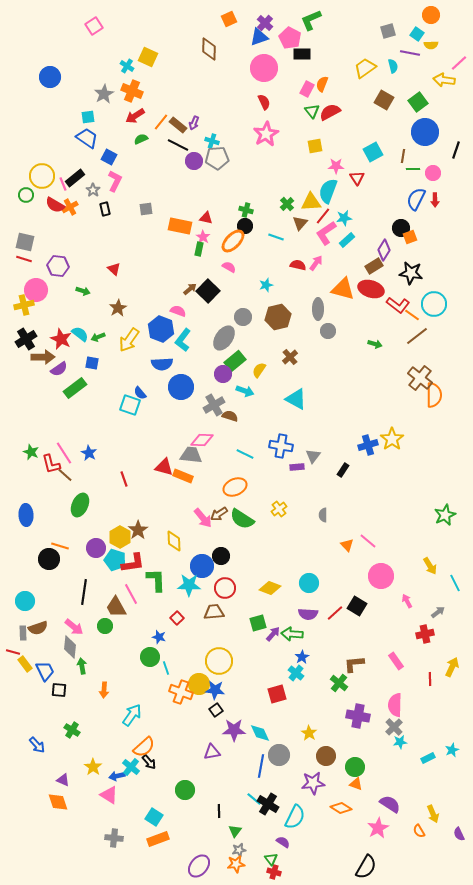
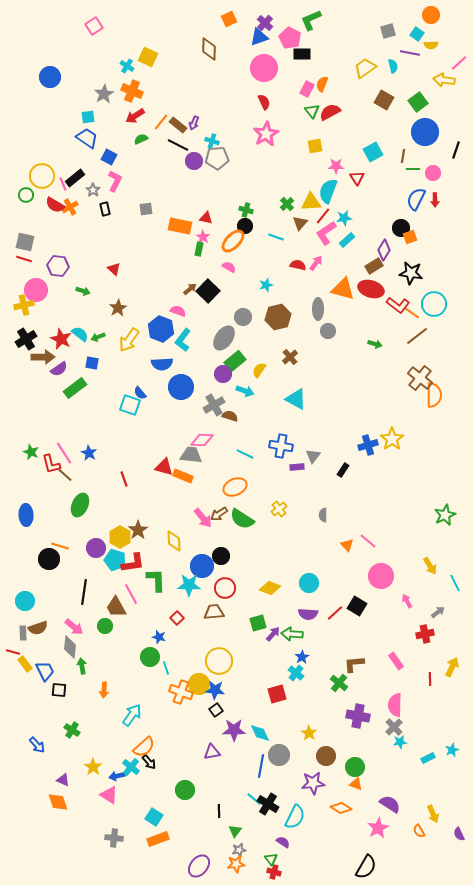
orange line at (412, 315): moved 2 px up
